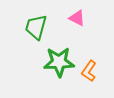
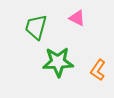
green star: moved 1 px left
orange L-shape: moved 9 px right, 1 px up
